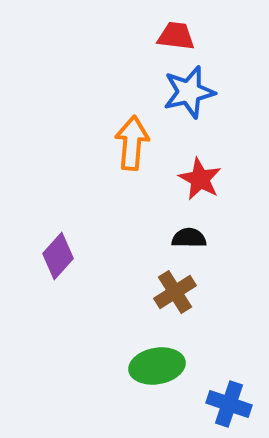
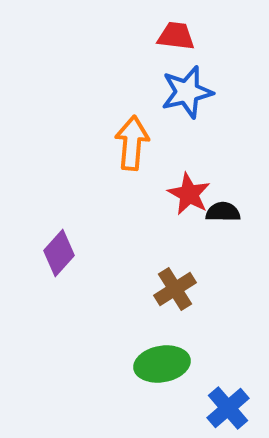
blue star: moved 2 px left
red star: moved 11 px left, 15 px down
black semicircle: moved 34 px right, 26 px up
purple diamond: moved 1 px right, 3 px up
brown cross: moved 3 px up
green ellipse: moved 5 px right, 2 px up
blue cross: moved 1 px left, 4 px down; rotated 30 degrees clockwise
